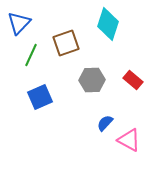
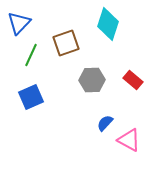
blue square: moved 9 px left
